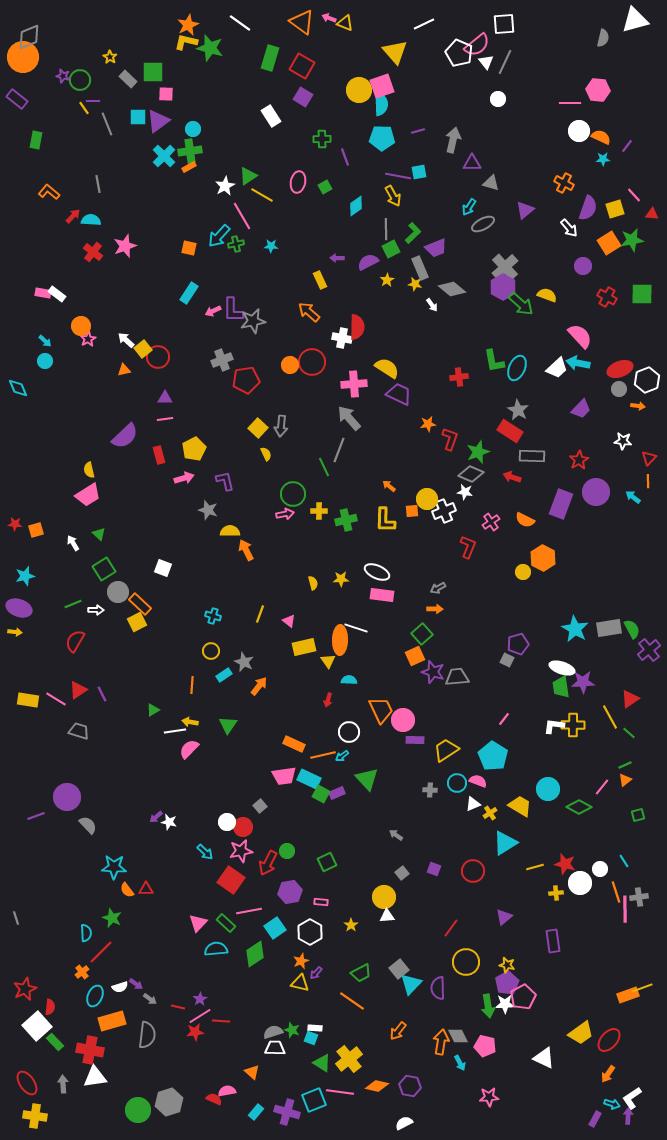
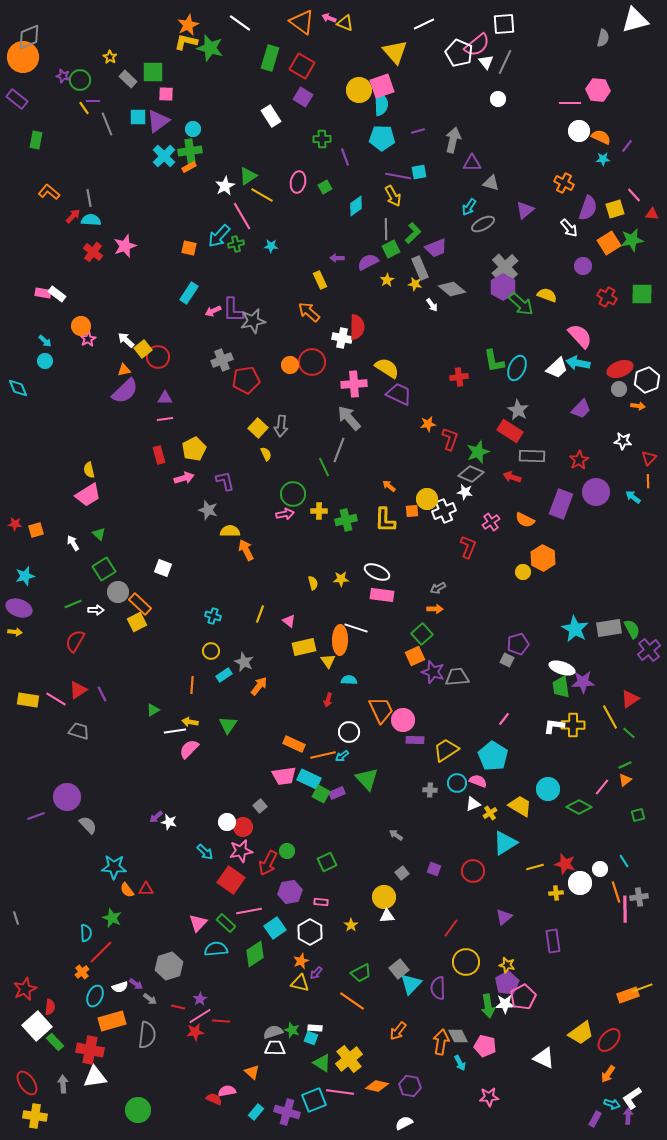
gray line at (98, 184): moved 9 px left, 14 px down
purple semicircle at (125, 436): moved 45 px up
gray hexagon at (169, 1102): moved 136 px up
